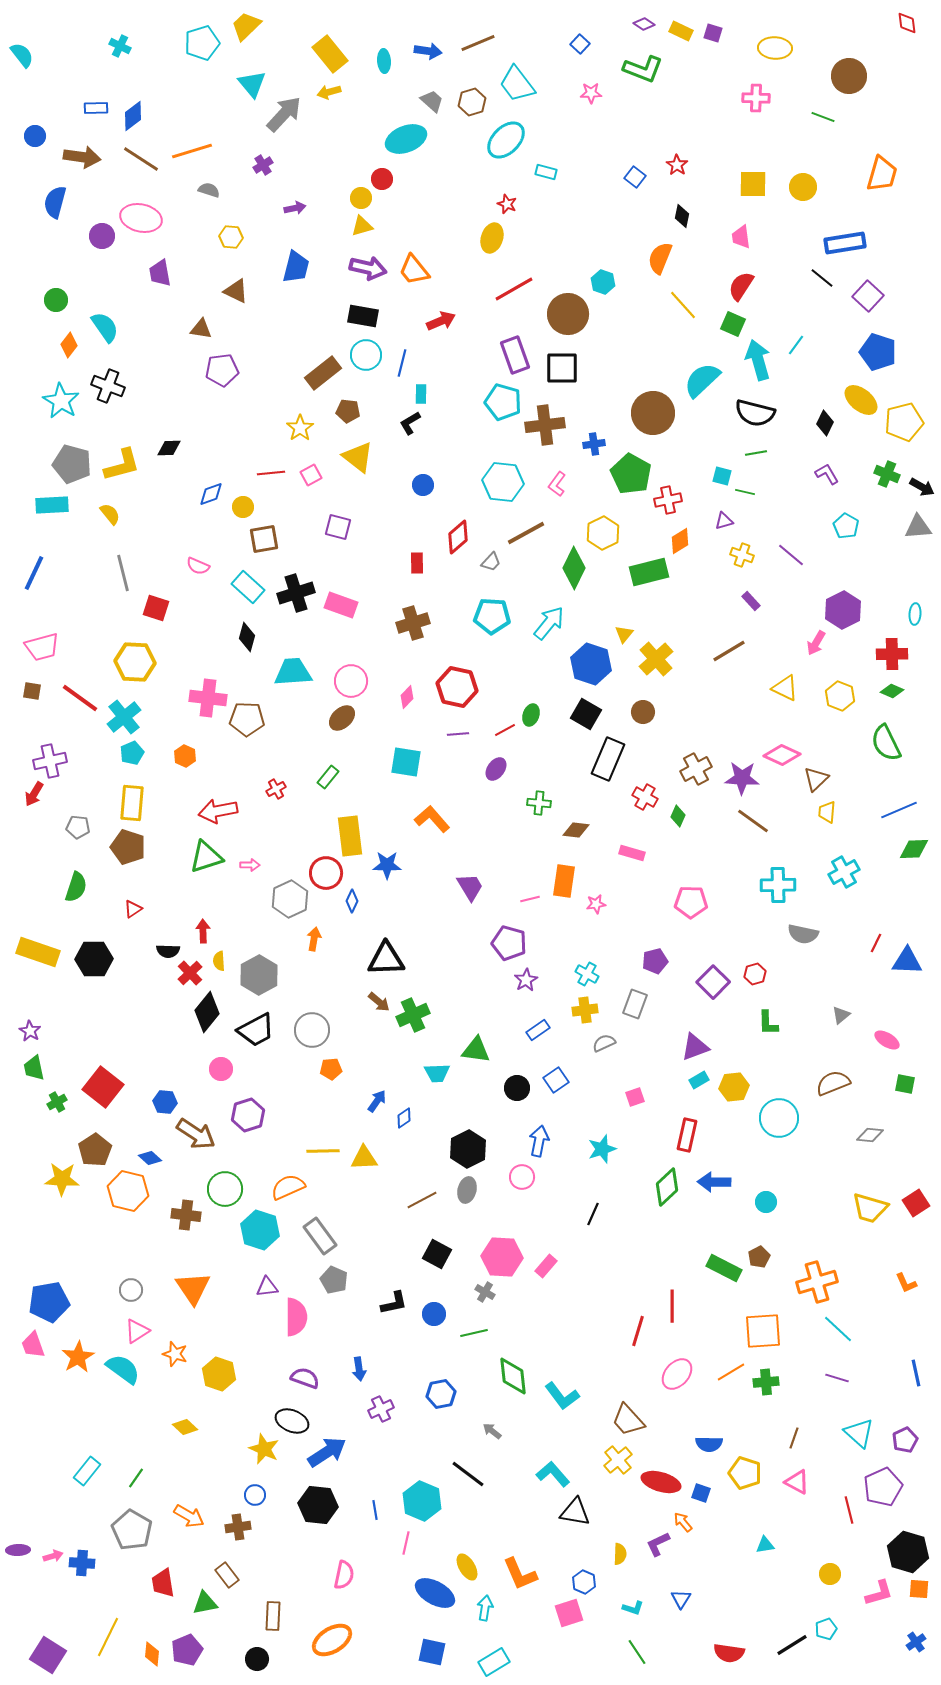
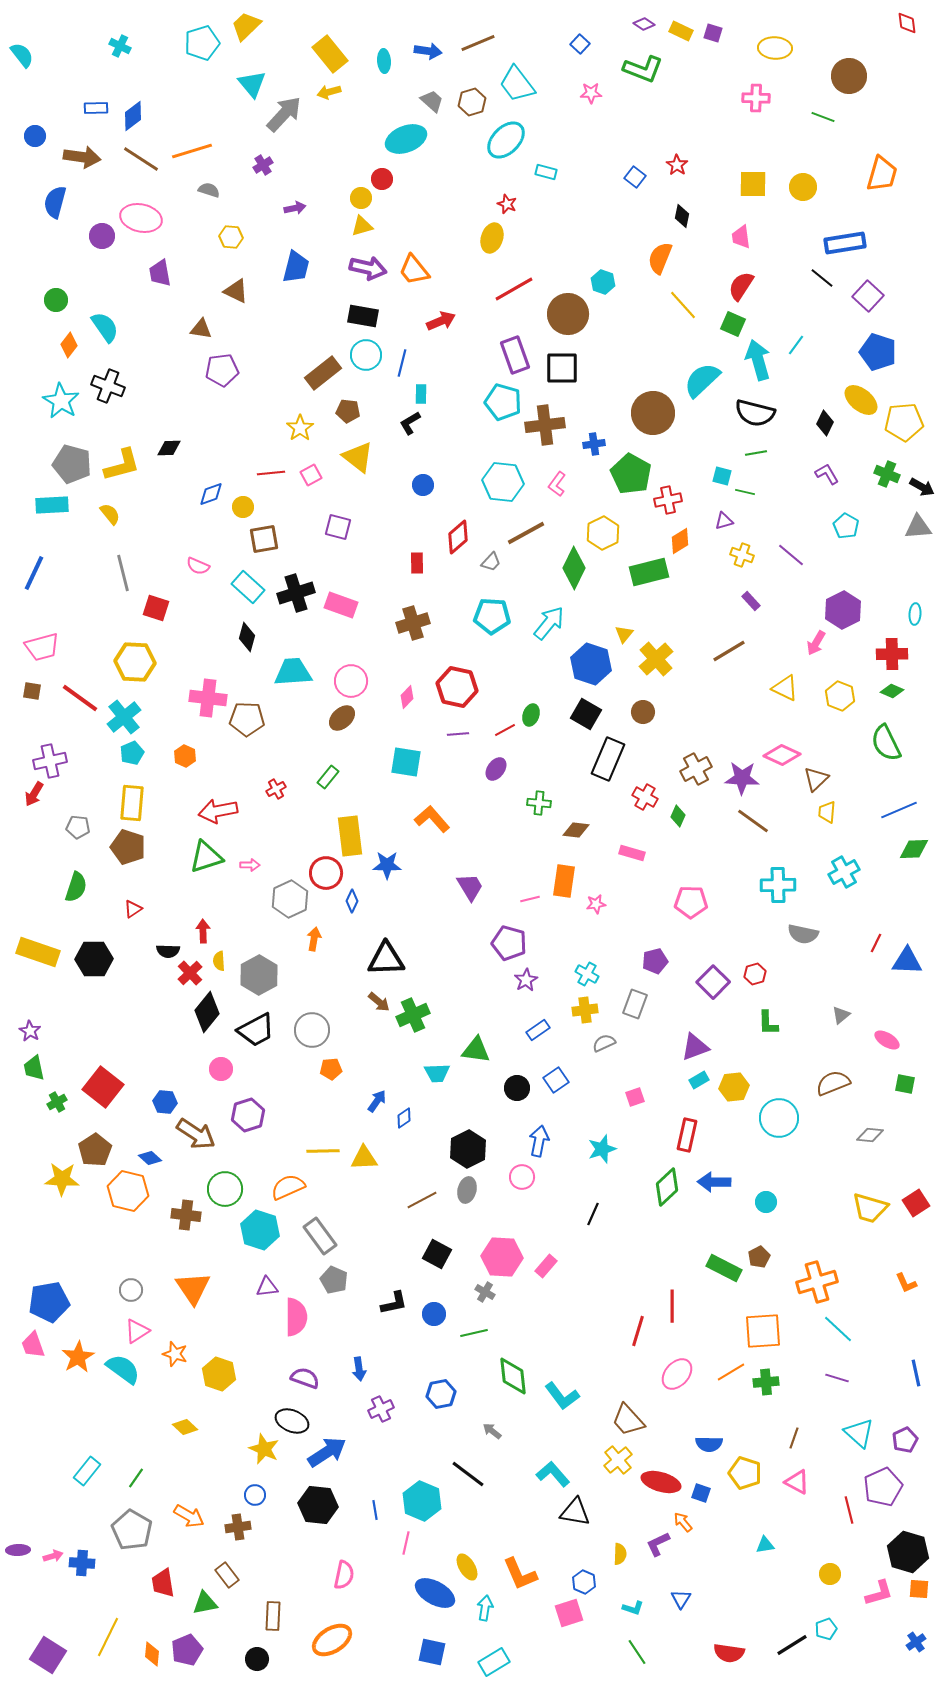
yellow pentagon at (904, 422): rotated 9 degrees clockwise
